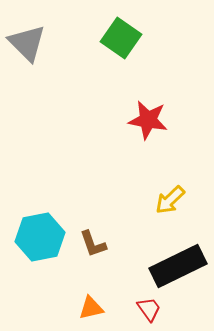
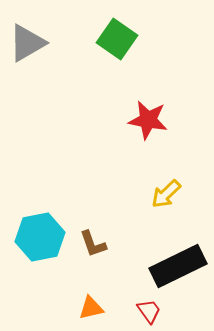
green square: moved 4 px left, 1 px down
gray triangle: rotated 45 degrees clockwise
yellow arrow: moved 4 px left, 6 px up
red trapezoid: moved 2 px down
